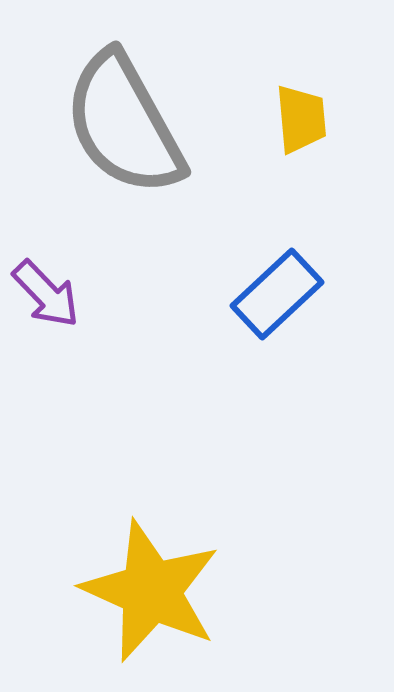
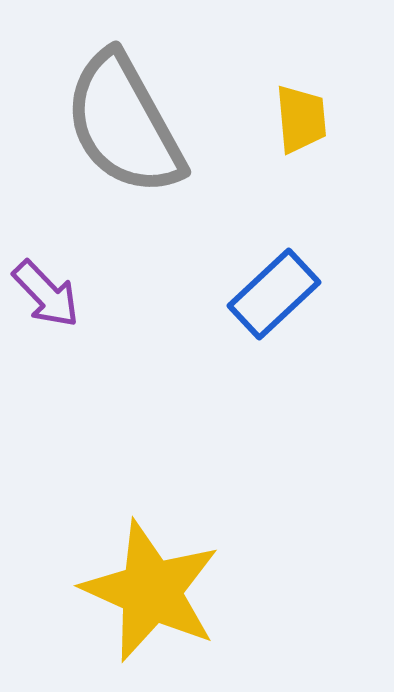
blue rectangle: moved 3 px left
